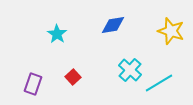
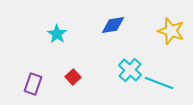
cyan line: rotated 52 degrees clockwise
